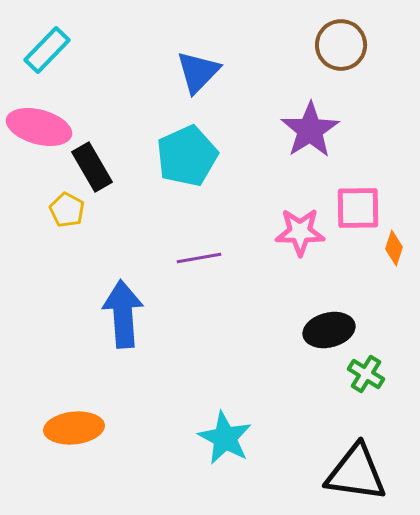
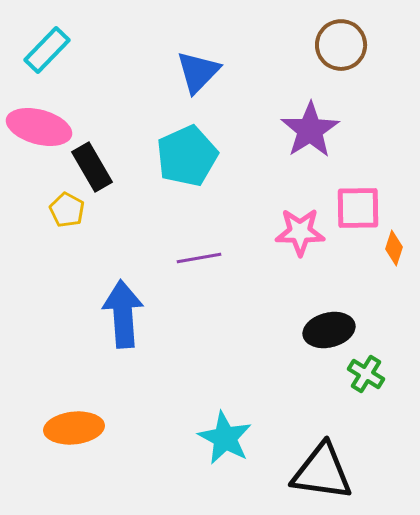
black triangle: moved 34 px left, 1 px up
